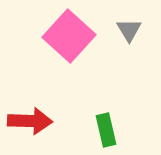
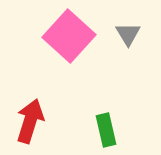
gray triangle: moved 1 px left, 4 px down
red arrow: rotated 75 degrees counterclockwise
